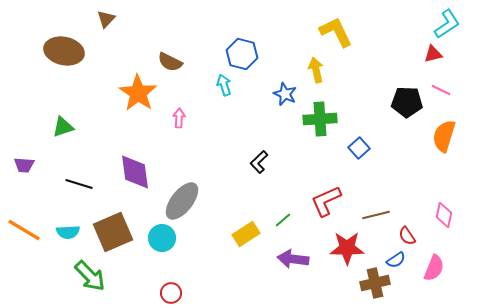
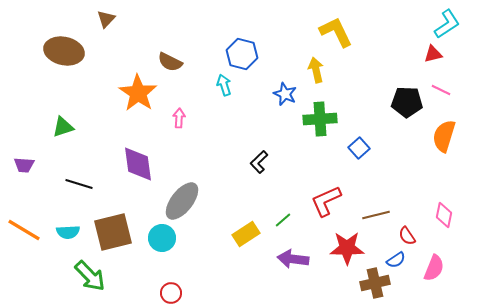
purple diamond: moved 3 px right, 8 px up
brown square: rotated 9 degrees clockwise
